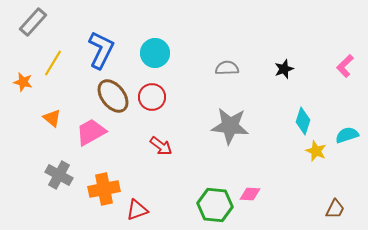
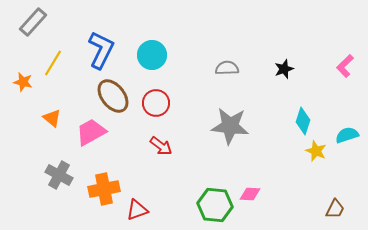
cyan circle: moved 3 px left, 2 px down
red circle: moved 4 px right, 6 px down
